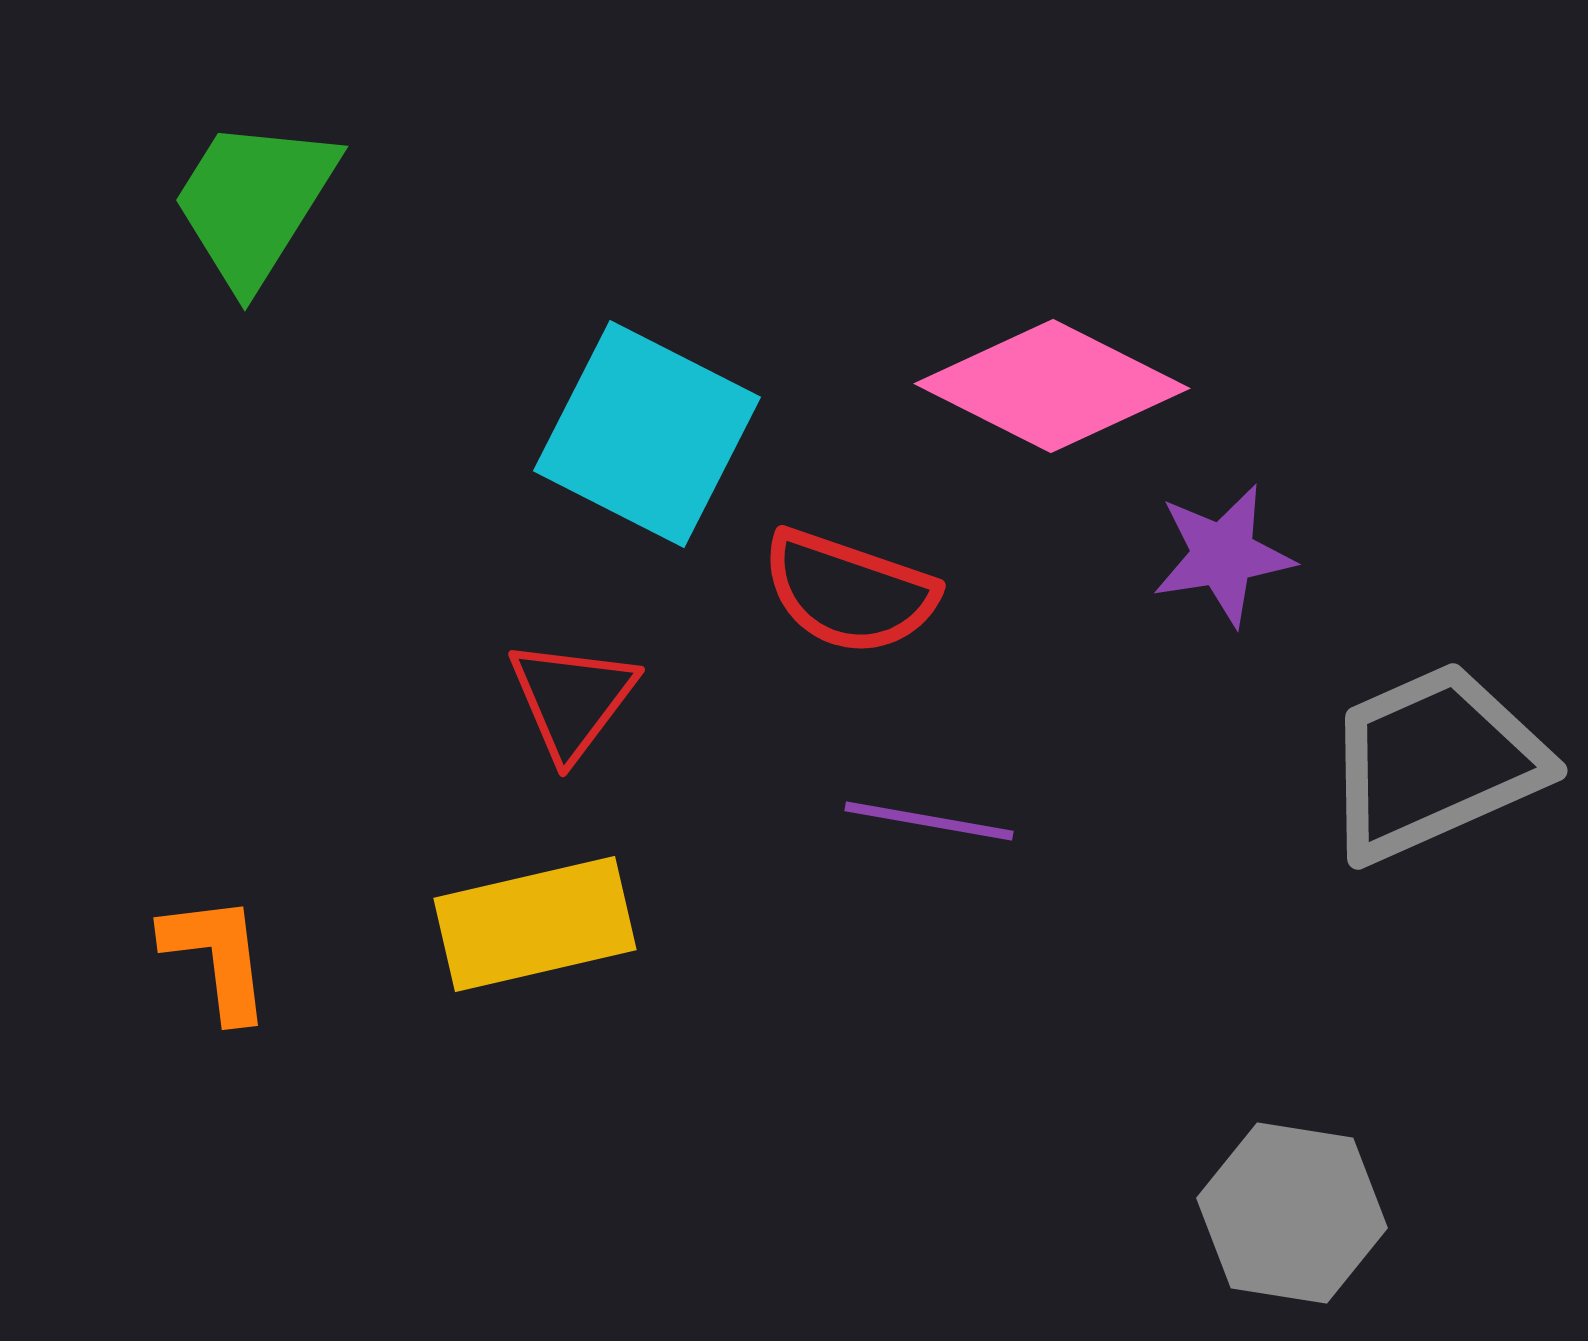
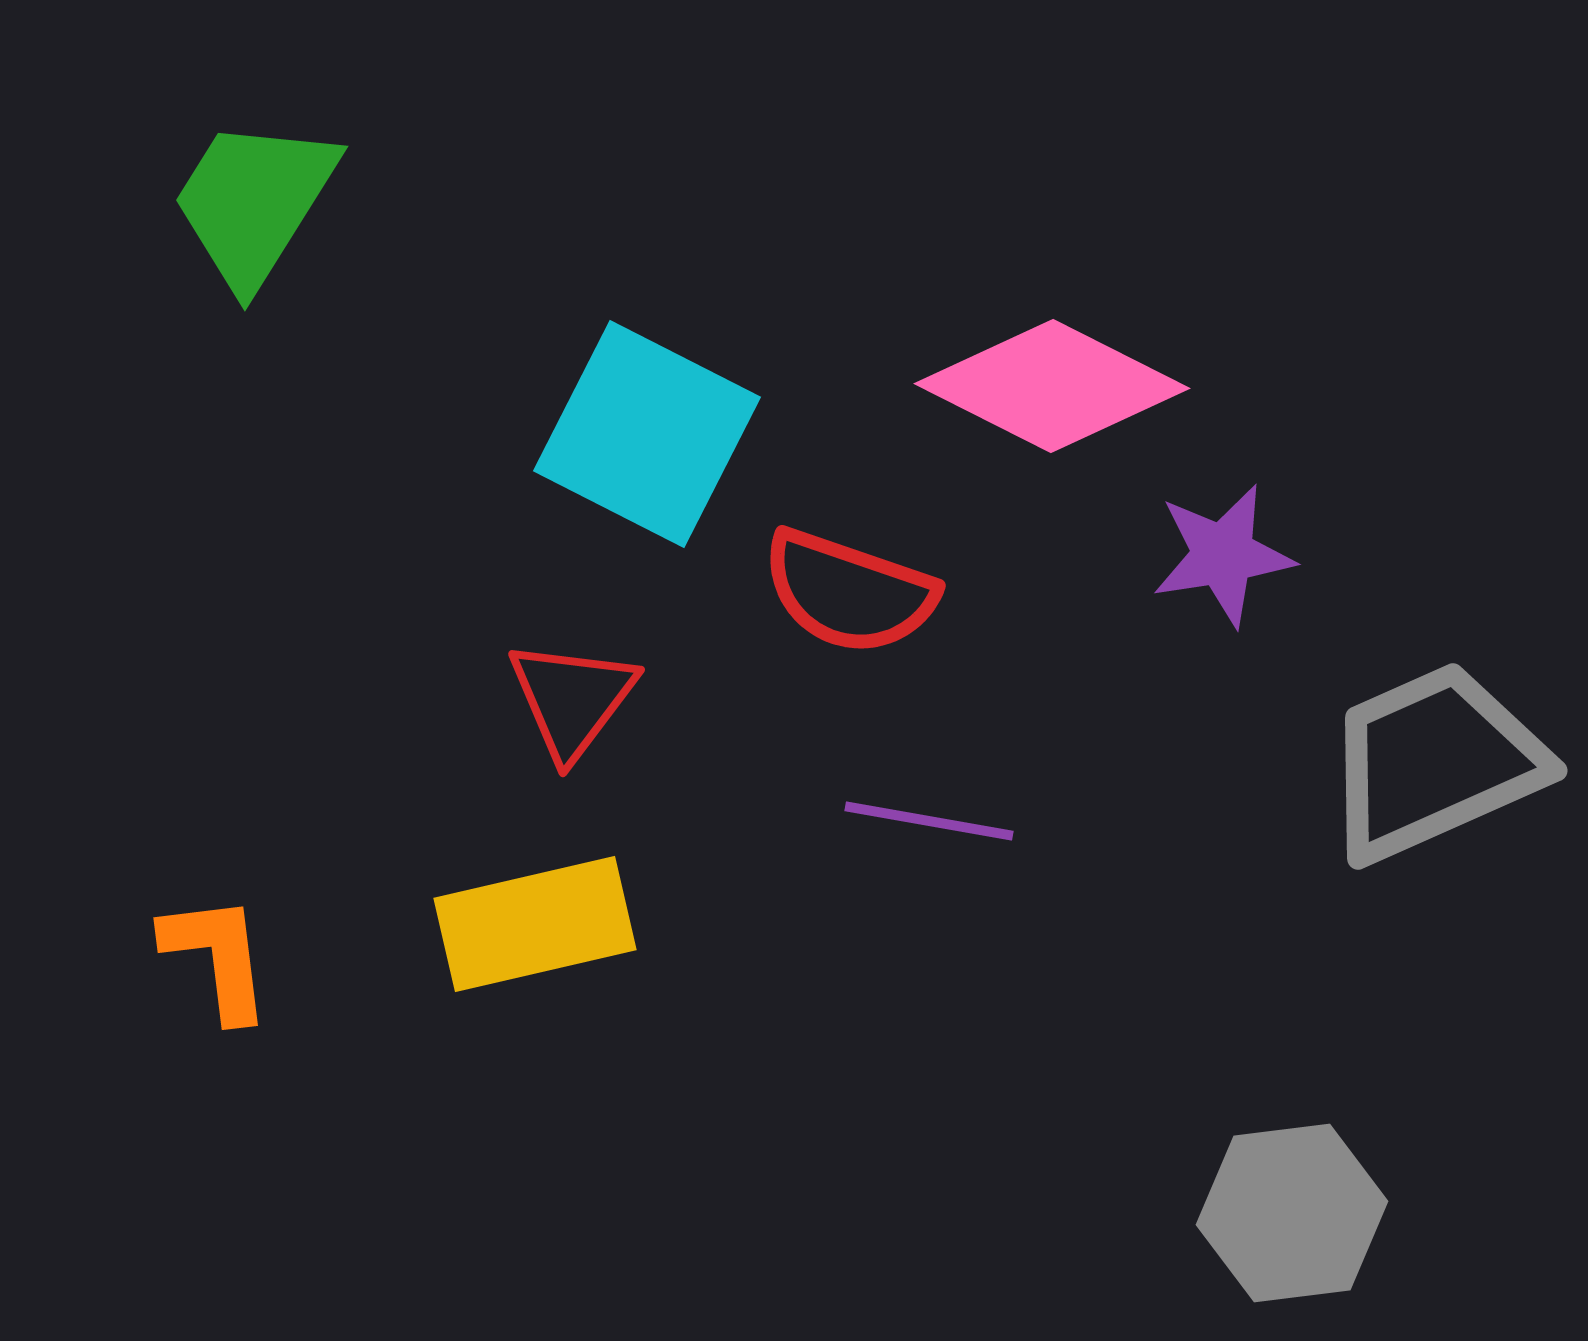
gray hexagon: rotated 16 degrees counterclockwise
